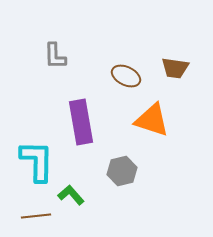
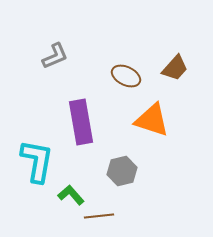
gray L-shape: rotated 112 degrees counterclockwise
brown trapezoid: rotated 56 degrees counterclockwise
cyan L-shape: rotated 9 degrees clockwise
brown line: moved 63 px right
